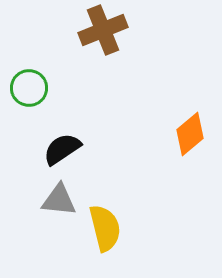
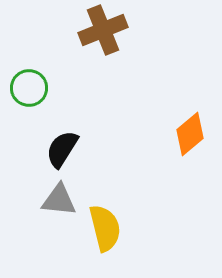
black semicircle: rotated 24 degrees counterclockwise
